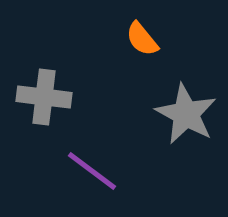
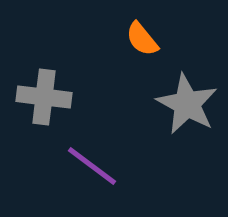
gray star: moved 1 px right, 10 px up
purple line: moved 5 px up
